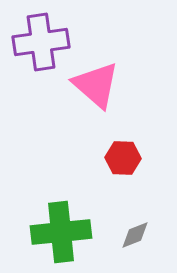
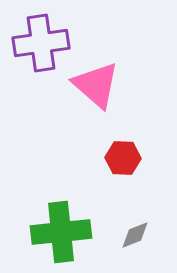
purple cross: moved 1 px down
